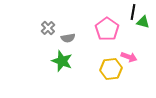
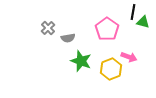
green star: moved 19 px right
yellow hexagon: rotated 15 degrees counterclockwise
